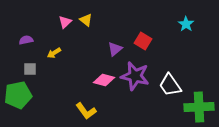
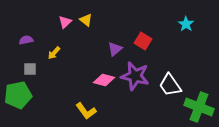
yellow arrow: rotated 16 degrees counterclockwise
green cross: rotated 24 degrees clockwise
